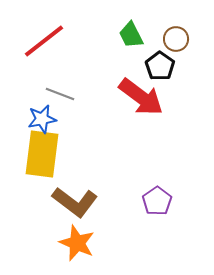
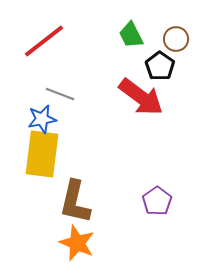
brown L-shape: rotated 66 degrees clockwise
